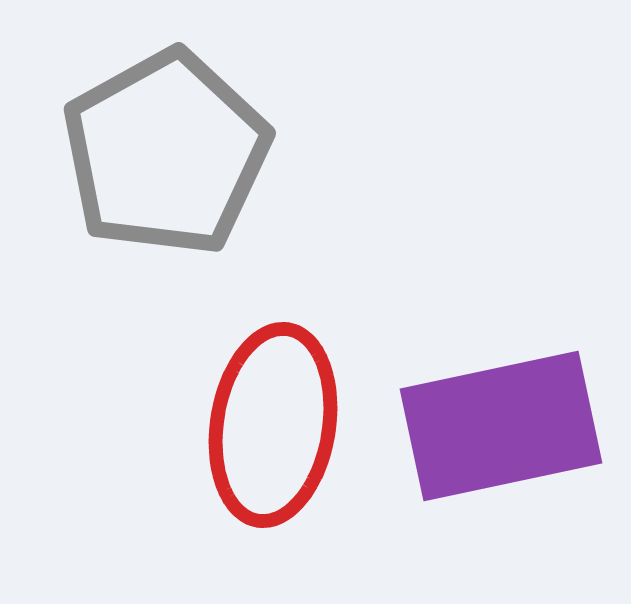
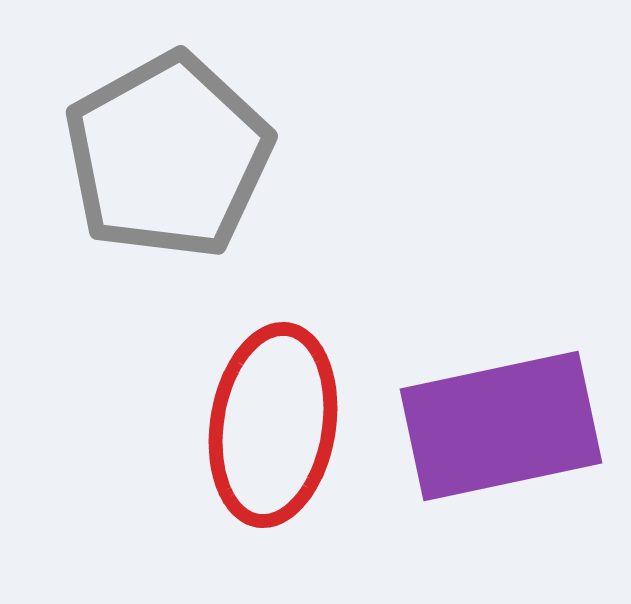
gray pentagon: moved 2 px right, 3 px down
